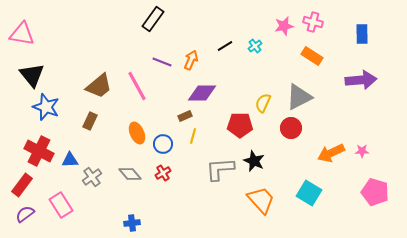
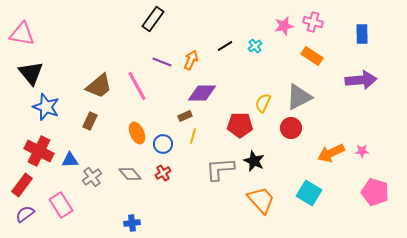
black triangle at (32, 75): moved 1 px left, 2 px up
